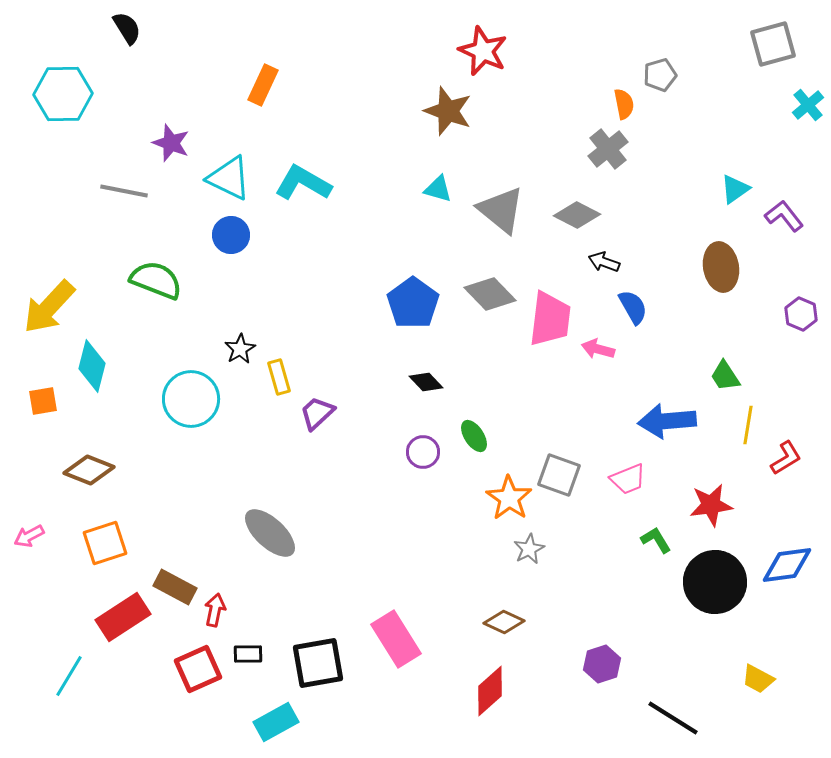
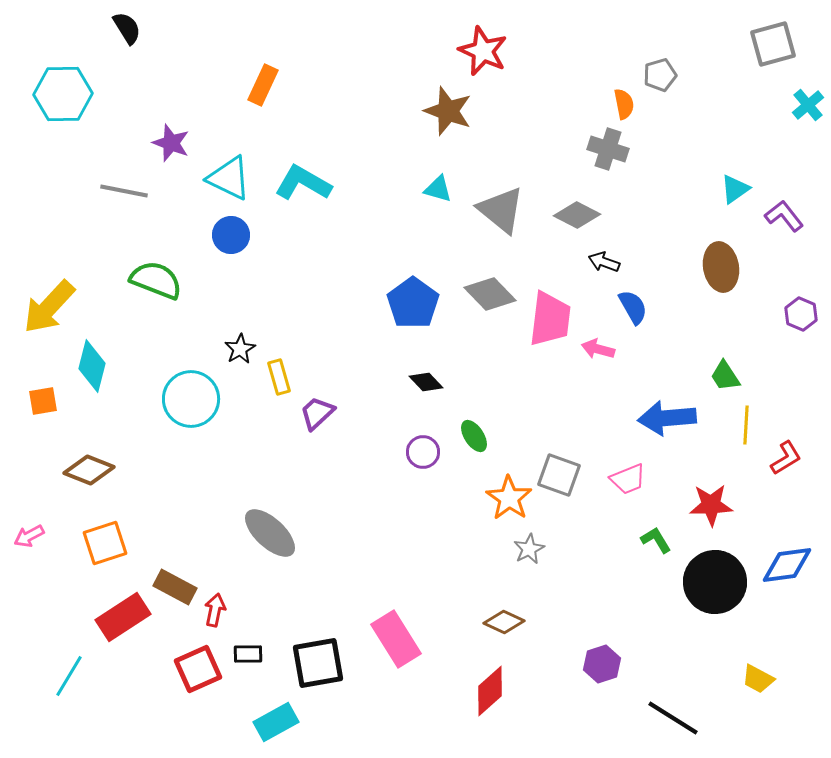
gray cross at (608, 149): rotated 33 degrees counterclockwise
blue arrow at (667, 421): moved 3 px up
yellow line at (748, 425): moved 2 px left; rotated 6 degrees counterclockwise
red star at (711, 505): rotated 6 degrees clockwise
